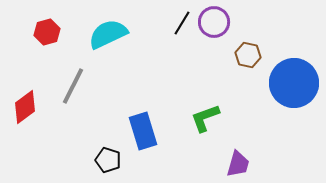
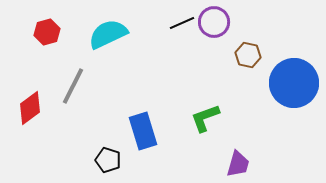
black line: rotated 35 degrees clockwise
red diamond: moved 5 px right, 1 px down
